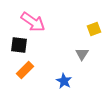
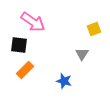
blue star: rotated 14 degrees counterclockwise
